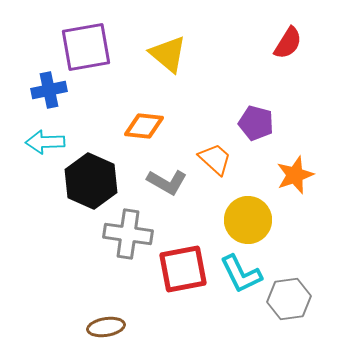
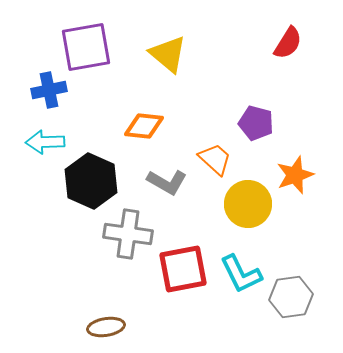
yellow circle: moved 16 px up
gray hexagon: moved 2 px right, 2 px up
